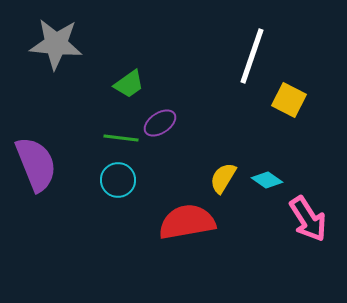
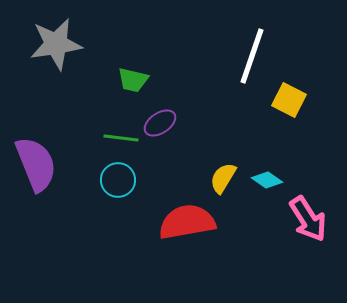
gray star: rotated 14 degrees counterclockwise
green trapezoid: moved 4 px right, 4 px up; rotated 48 degrees clockwise
